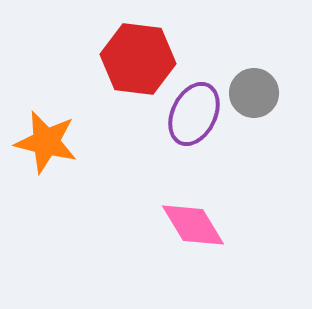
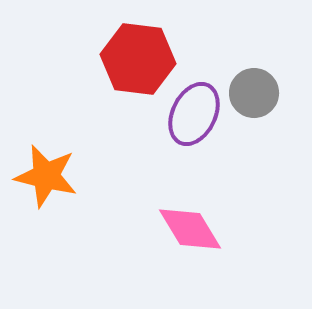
orange star: moved 34 px down
pink diamond: moved 3 px left, 4 px down
